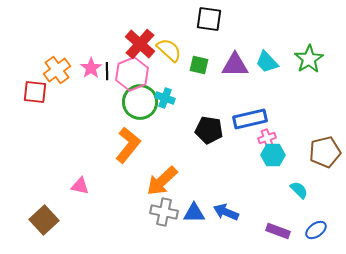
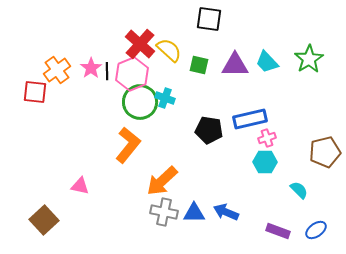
cyan hexagon: moved 8 px left, 7 px down
